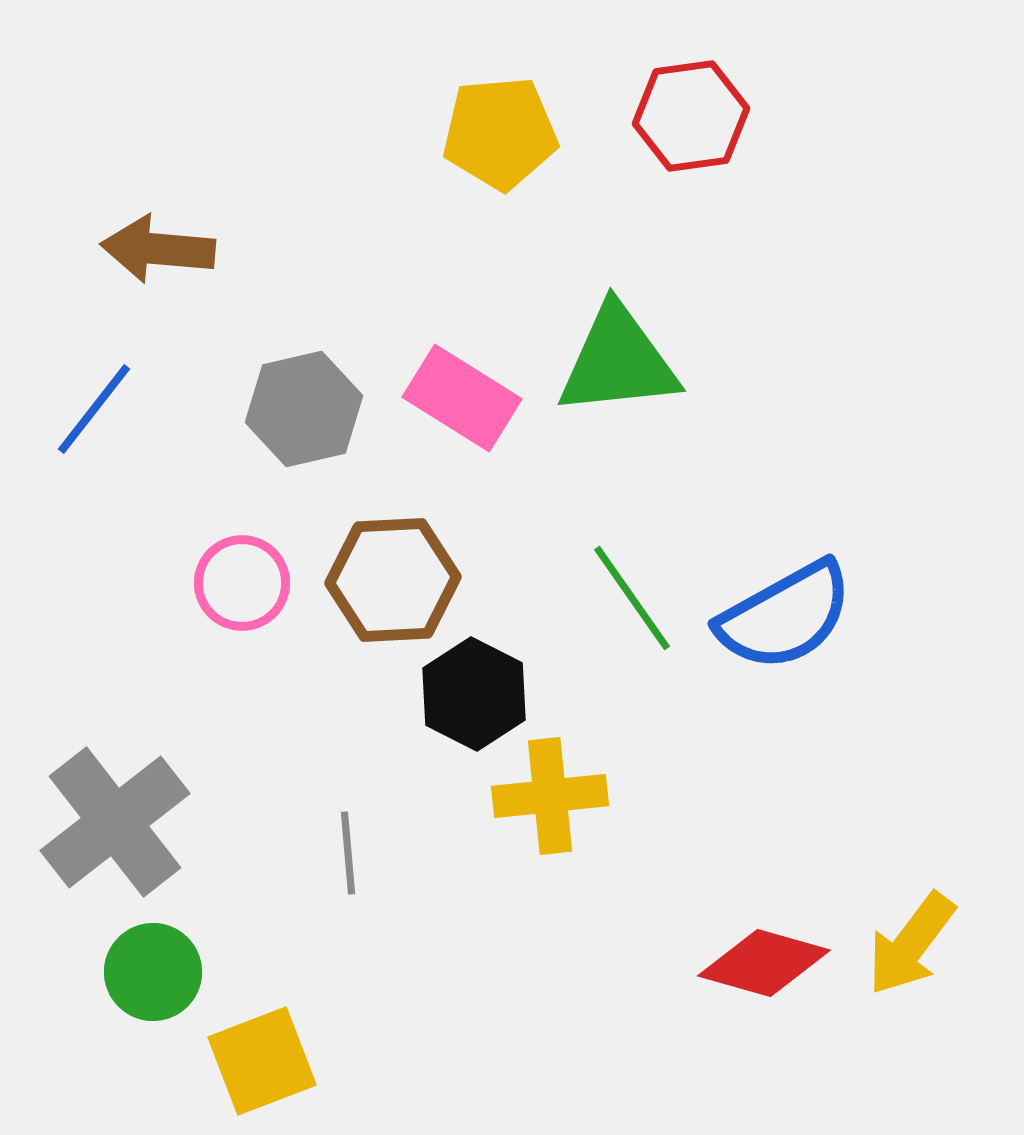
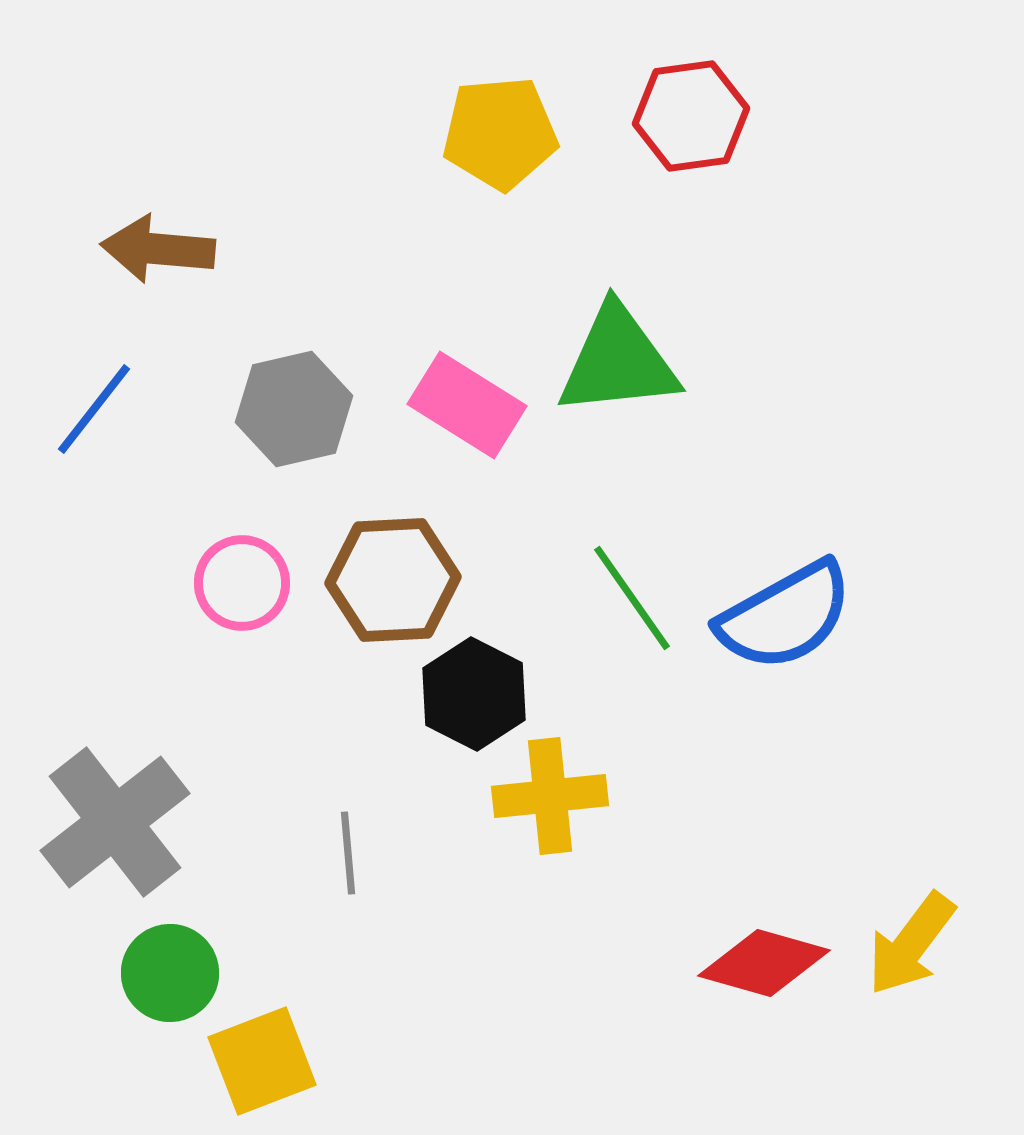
pink rectangle: moved 5 px right, 7 px down
gray hexagon: moved 10 px left
green circle: moved 17 px right, 1 px down
